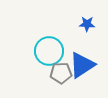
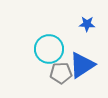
cyan circle: moved 2 px up
